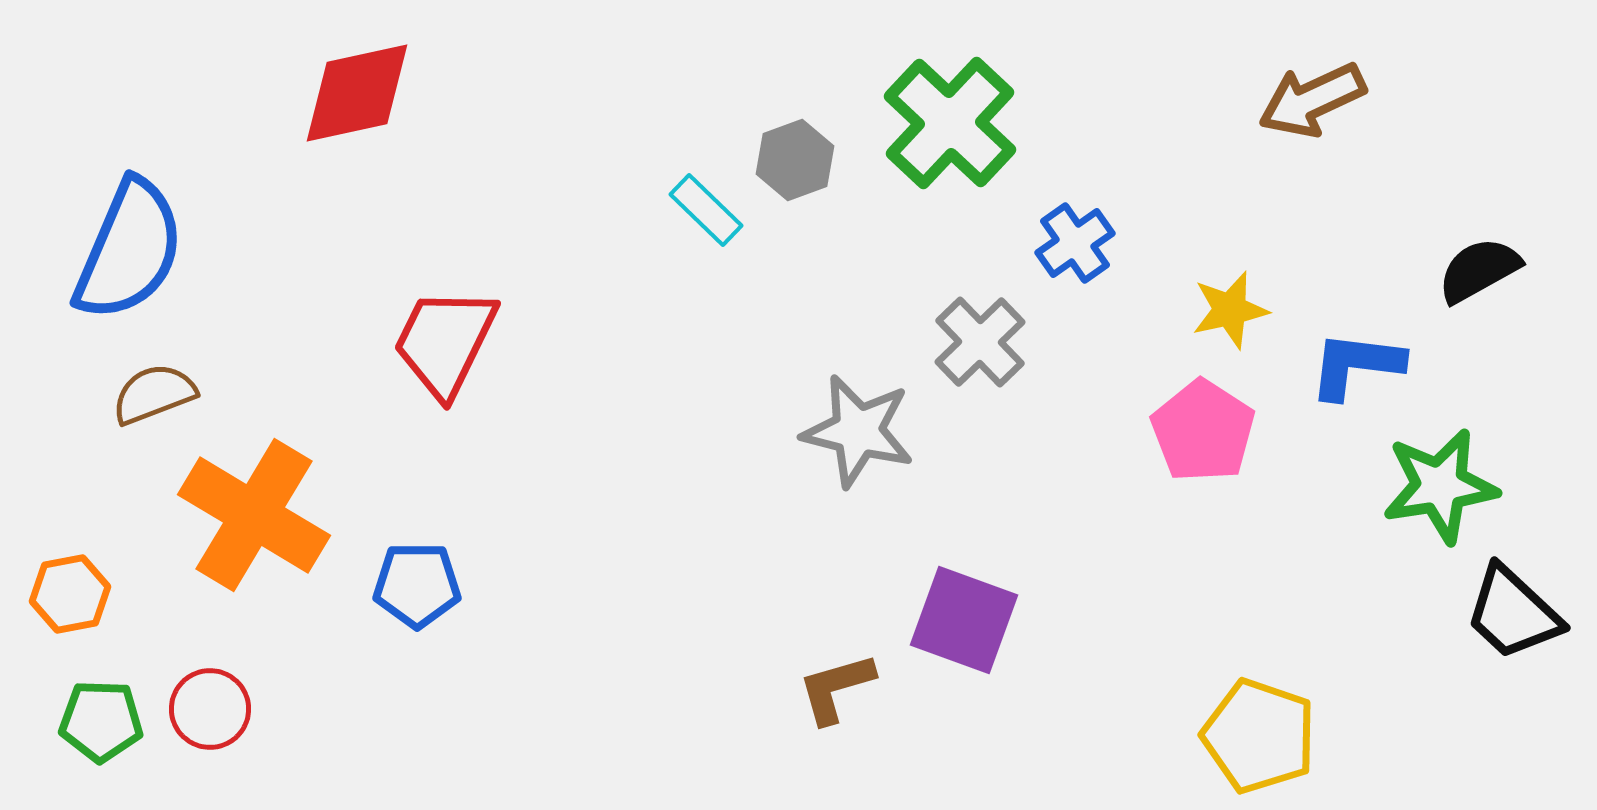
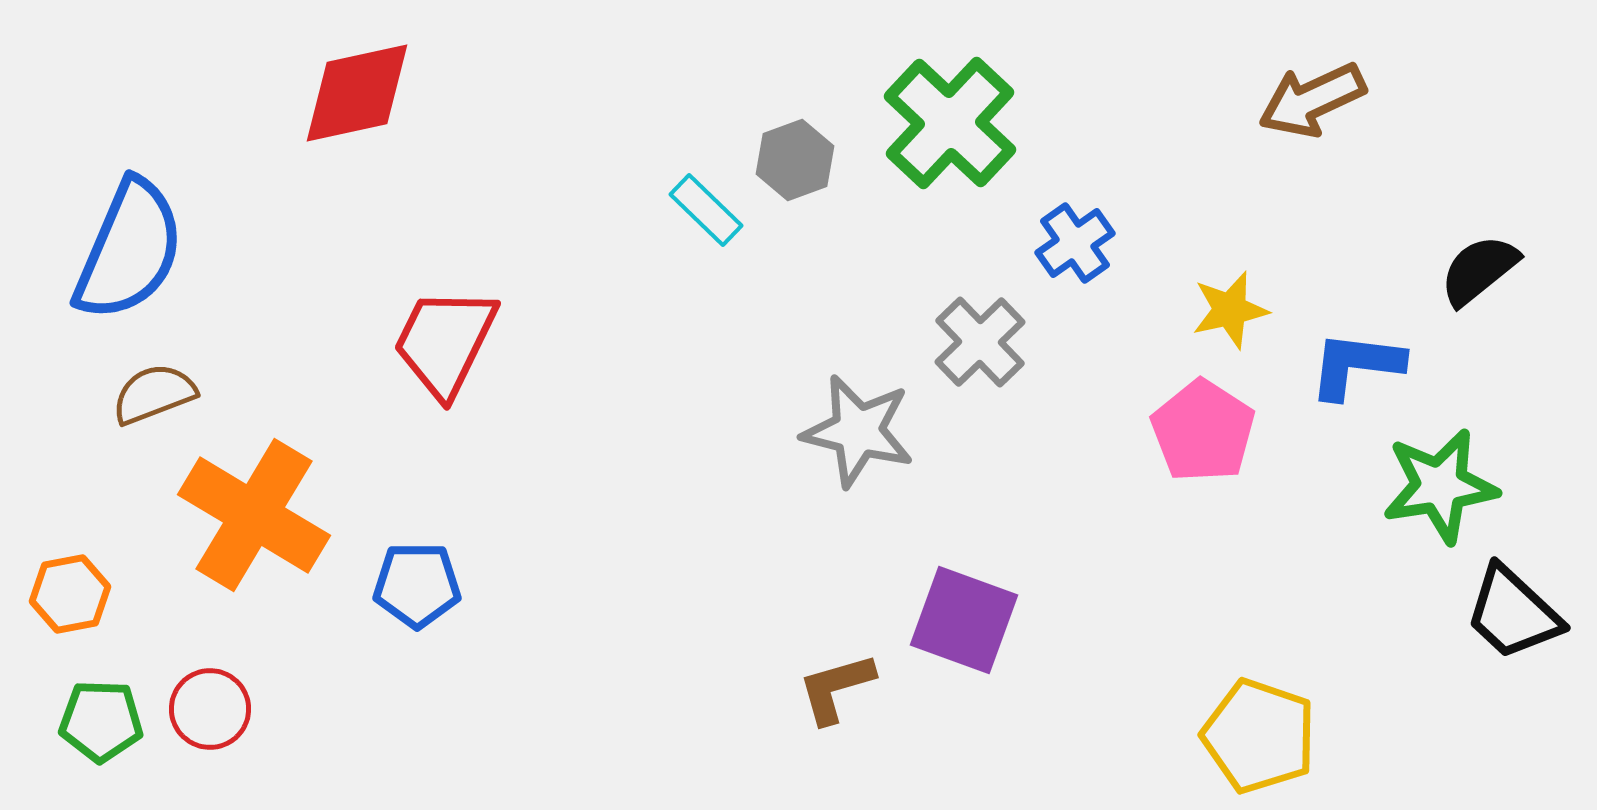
black semicircle: rotated 10 degrees counterclockwise
